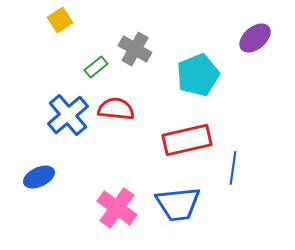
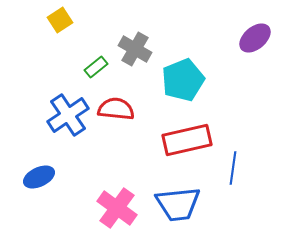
cyan pentagon: moved 15 px left, 5 px down
blue cross: rotated 6 degrees clockwise
